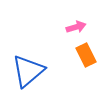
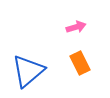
orange rectangle: moved 6 px left, 8 px down
